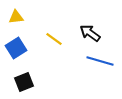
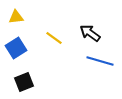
yellow line: moved 1 px up
